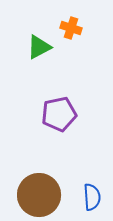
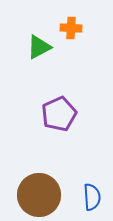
orange cross: rotated 15 degrees counterclockwise
purple pentagon: rotated 12 degrees counterclockwise
